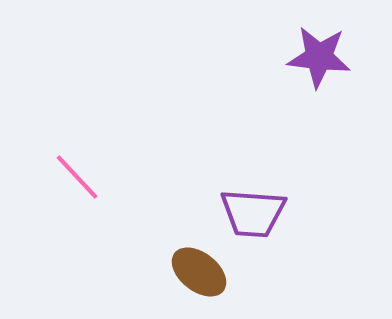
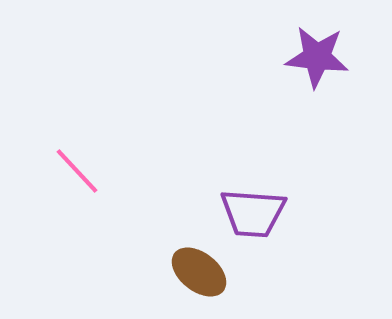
purple star: moved 2 px left
pink line: moved 6 px up
